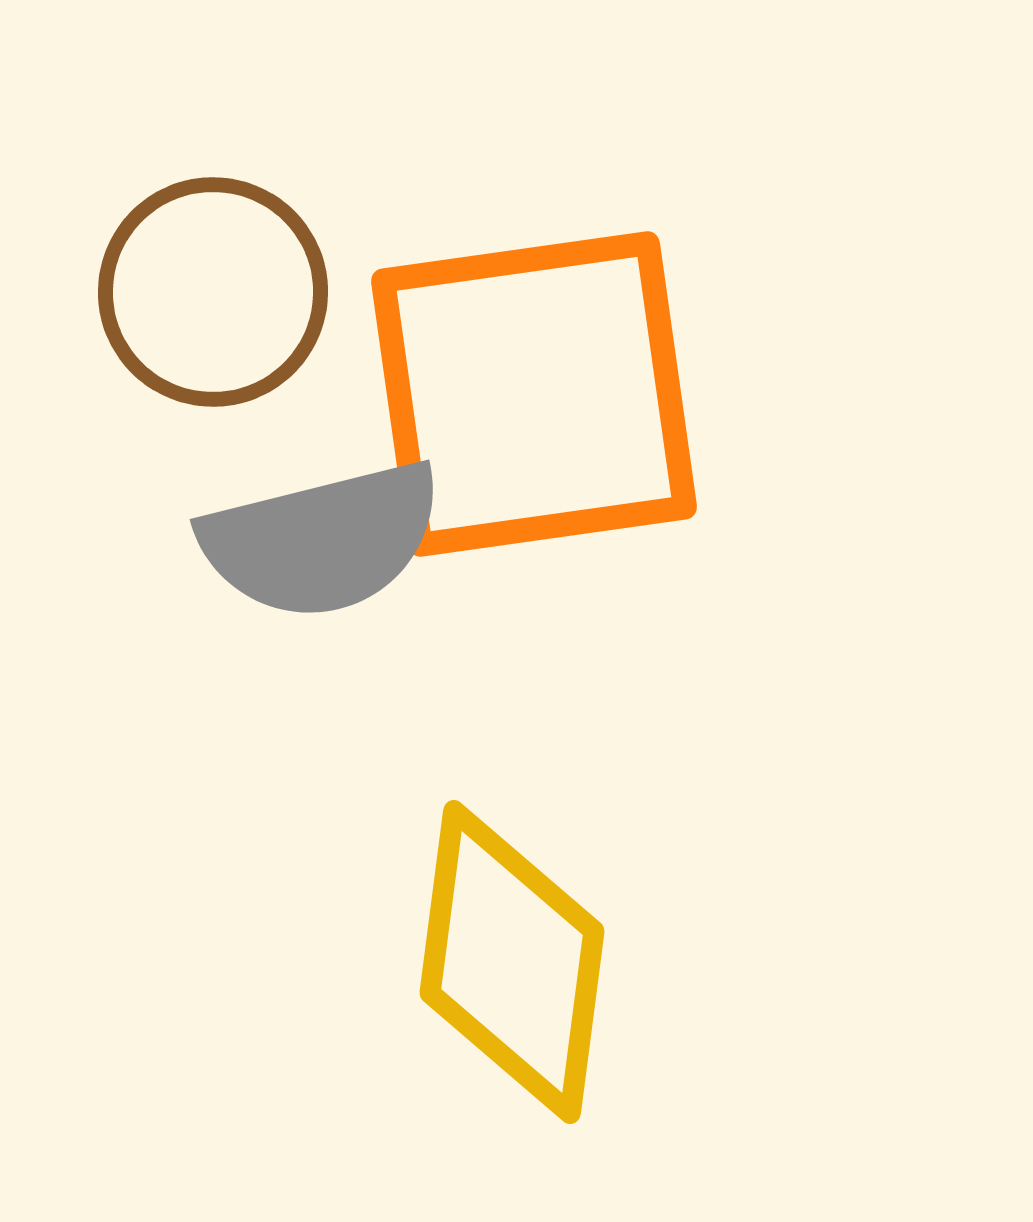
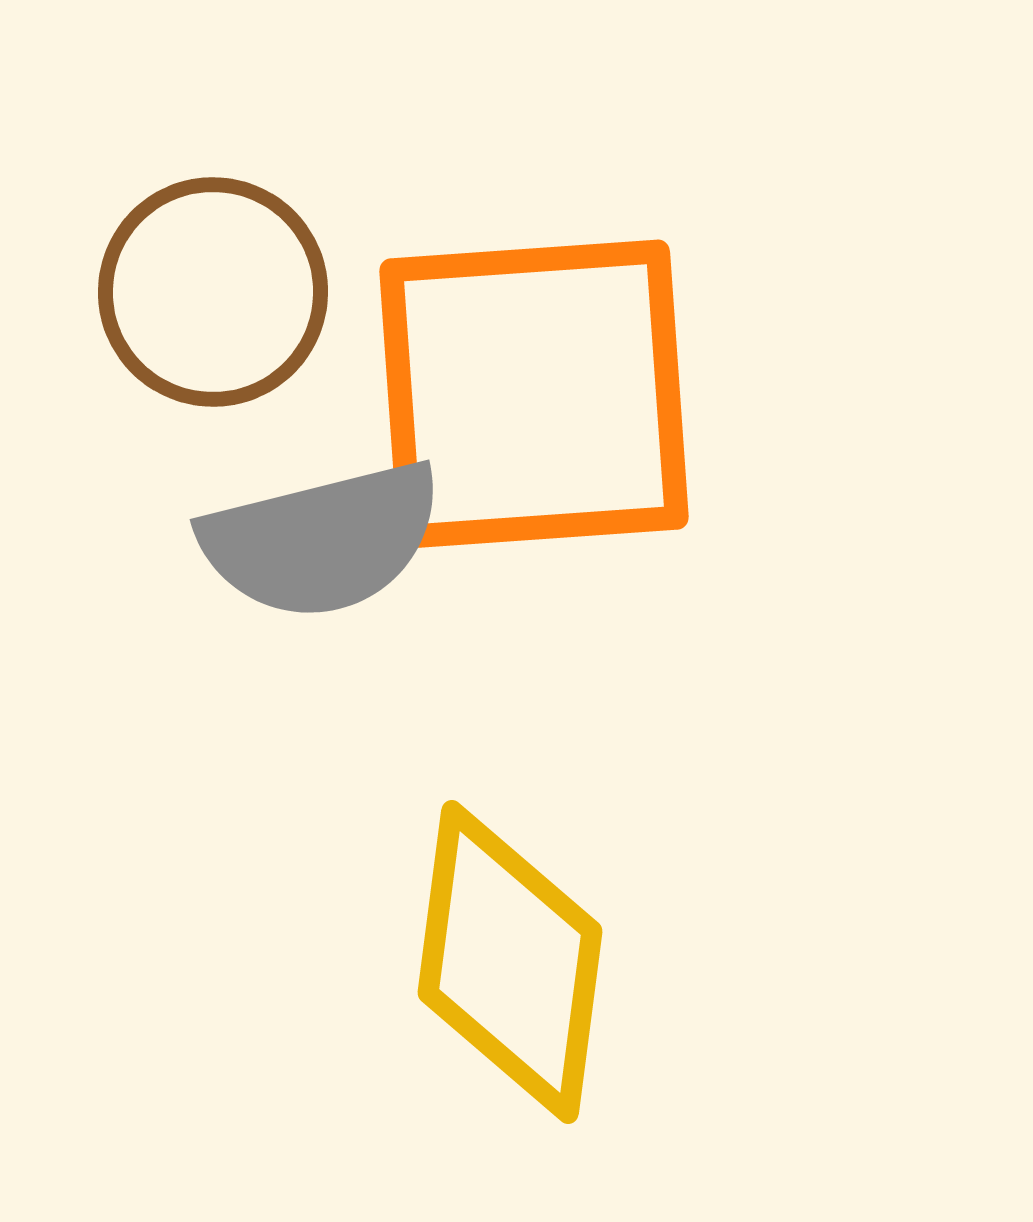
orange square: rotated 4 degrees clockwise
yellow diamond: moved 2 px left
